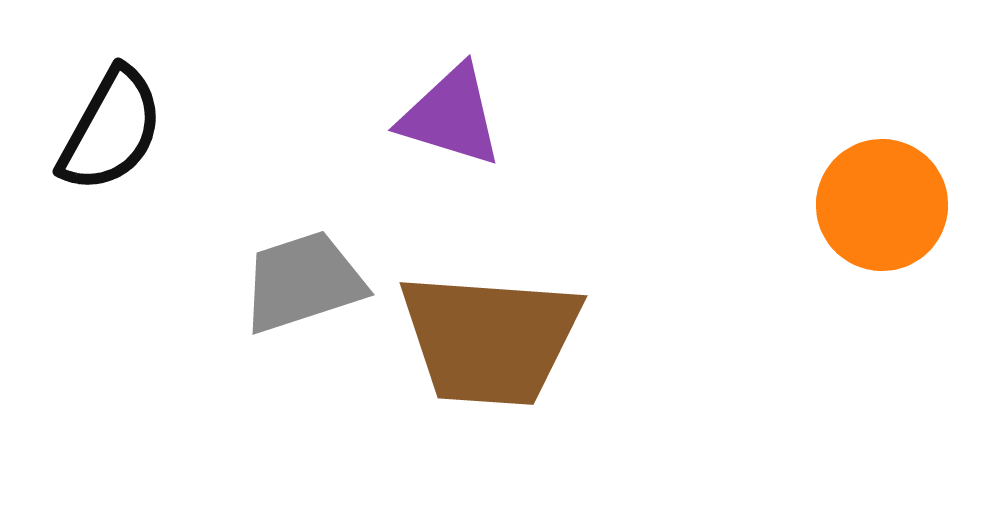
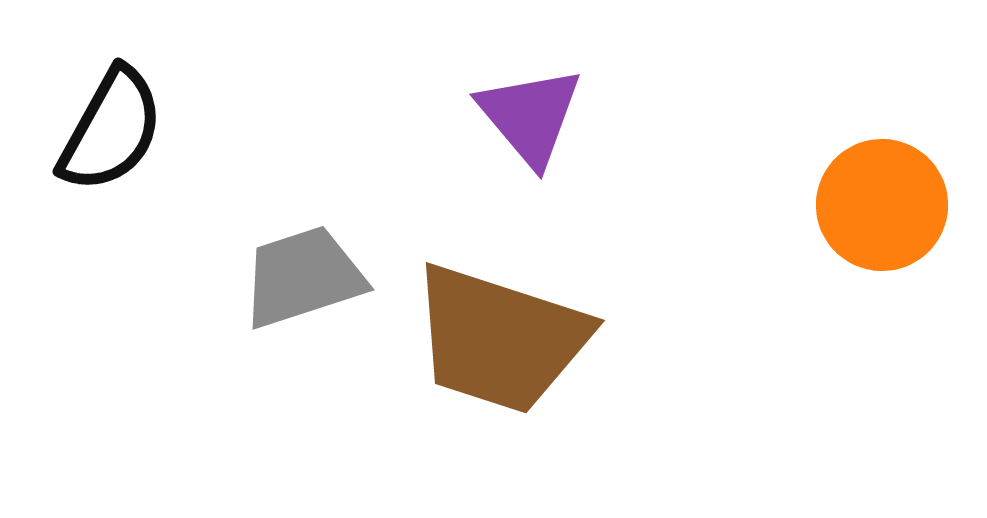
purple triangle: moved 79 px right; rotated 33 degrees clockwise
gray trapezoid: moved 5 px up
brown trapezoid: moved 10 px right; rotated 14 degrees clockwise
